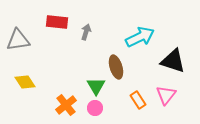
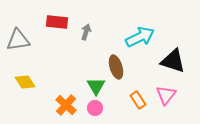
orange cross: rotated 10 degrees counterclockwise
